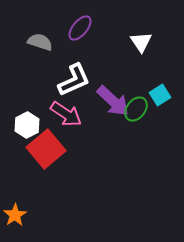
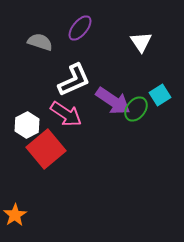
purple arrow: rotated 9 degrees counterclockwise
